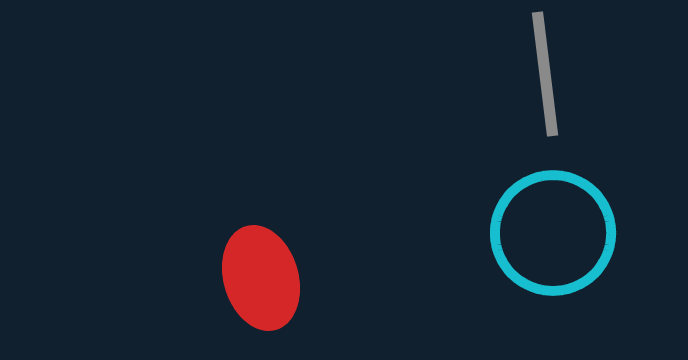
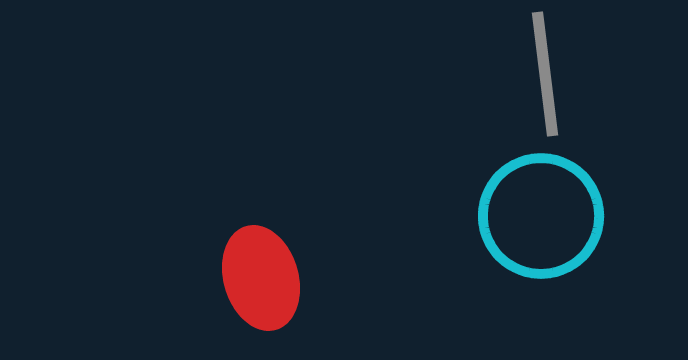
cyan circle: moved 12 px left, 17 px up
